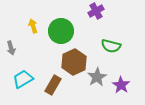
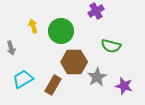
brown hexagon: rotated 25 degrees clockwise
purple star: moved 3 px right, 1 px down; rotated 18 degrees counterclockwise
